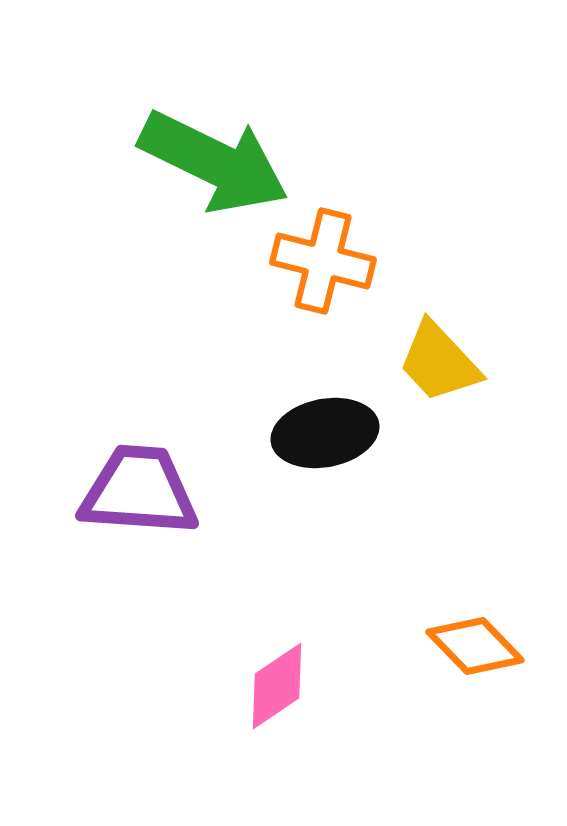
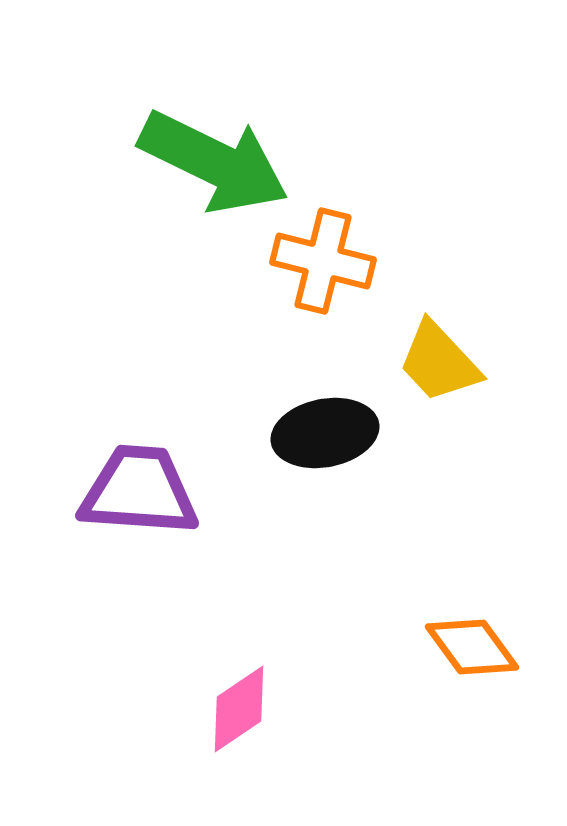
orange diamond: moved 3 px left, 1 px down; rotated 8 degrees clockwise
pink diamond: moved 38 px left, 23 px down
